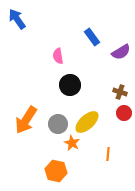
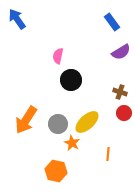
blue rectangle: moved 20 px right, 15 px up
pink semicircle: rotated 21 degrees clockwise
black circle: moved 1 px right, 5 px up
